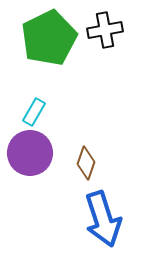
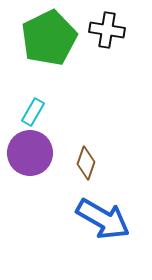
black cross: moved 2 px right; rotated 20 degrees clockwise
cyan rectangle: moved 1 px left
blue arrow: rotated 42 degrees counterclockwise
